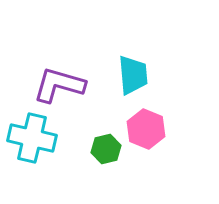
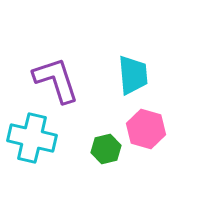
purple L-shape: moved 3 px left, 5 px up; rotated 56 degrees clockwise
pink hexagon: rotated 6 degrees counterclockwise
